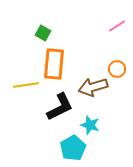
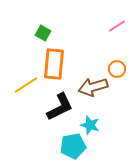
yellow line: rotated 25 degrees counterclockwise
cyan pentagon: moved 2 px up; rotated 20 degrees clockwise
